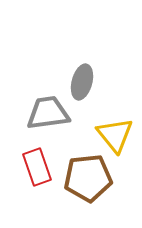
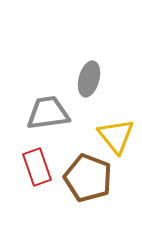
gray ellipse: moved 7 px right, 3 px up
yellow triangle: moved 1 px right, 1 px down
brown pentagon: rotated 27 degrees clockwise
